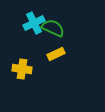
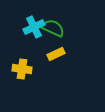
cyan cross: moved 4 px down
